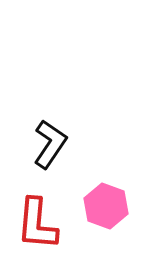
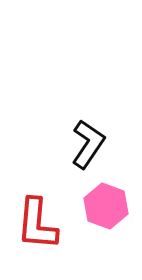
black L-shape: moved 38 px right
